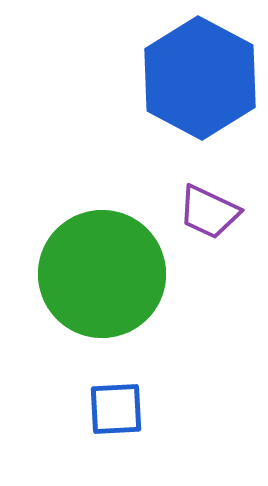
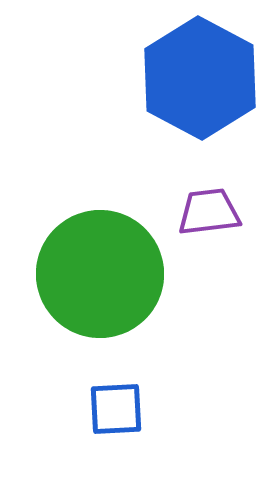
purple trapezoid: rotated 148 degrees clockwise
green circle: moved 2 px left
